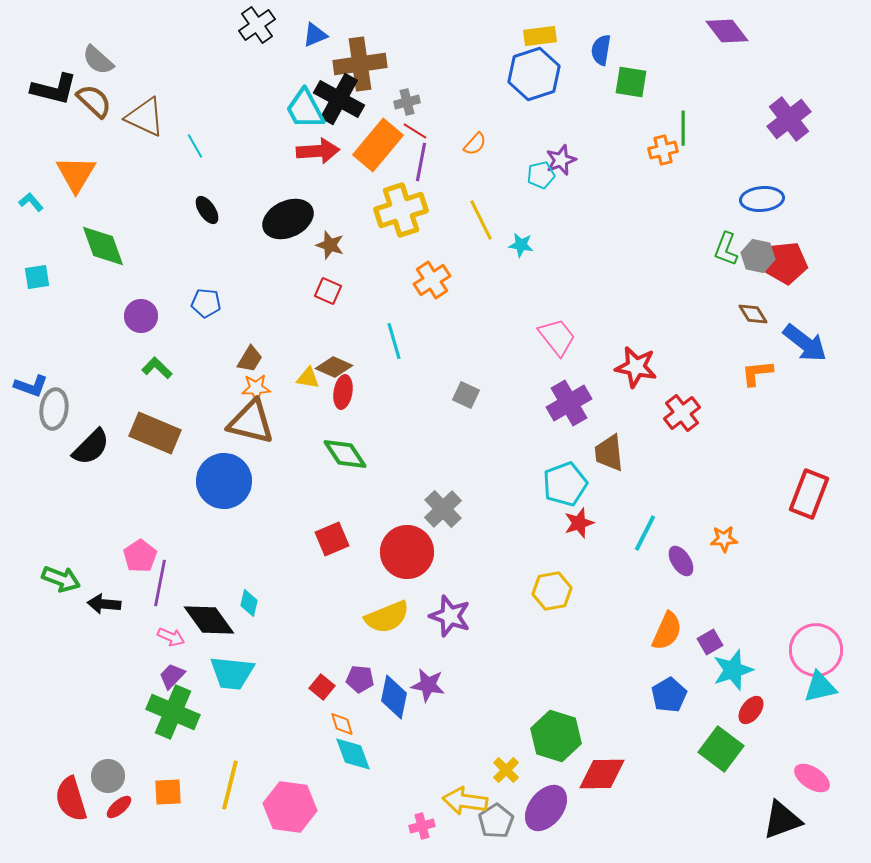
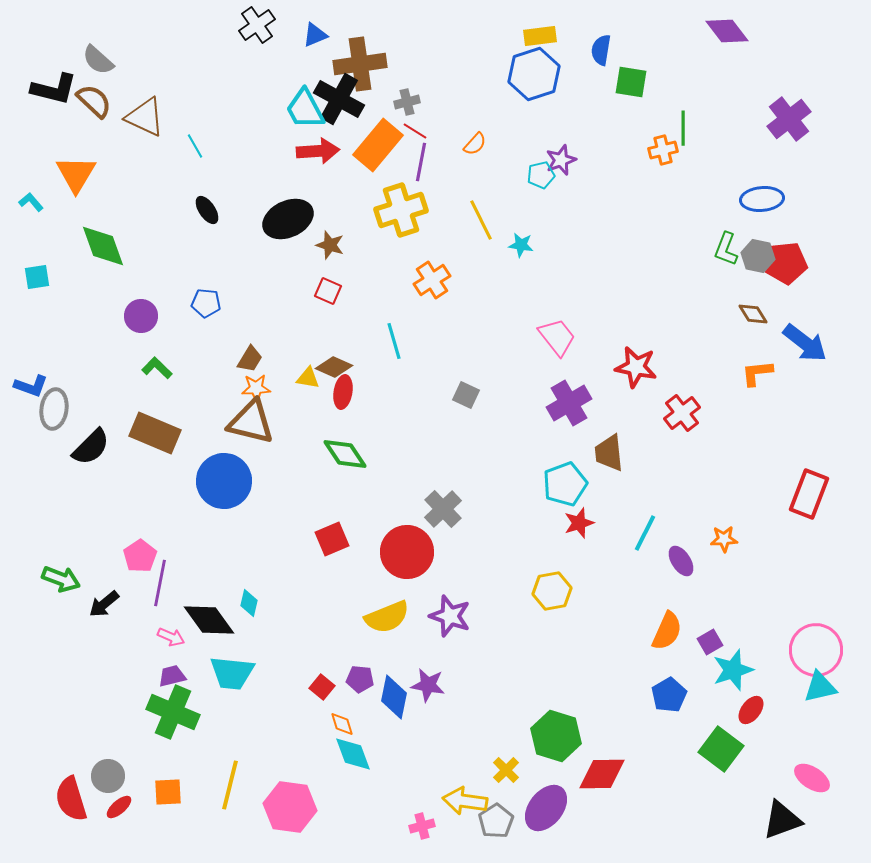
black arrow at (104, 604): rotated 44 degrees counterclockwise
purple trapezoid at (172, 676): rotated 32 degrees clockwise
